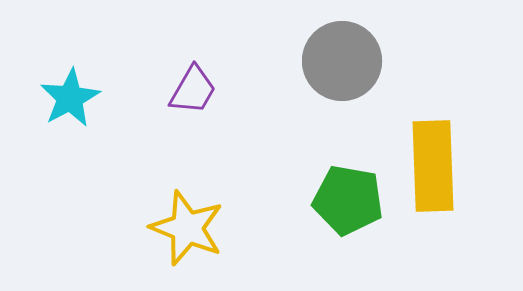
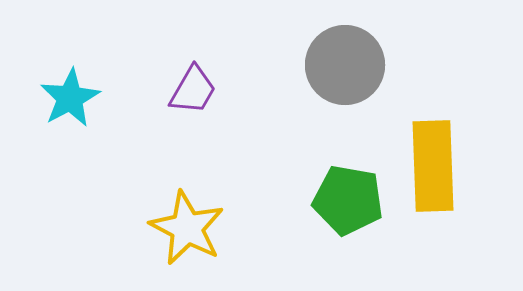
gray circle: moved 3 px right, 4 px down
yellow star: rotated 6 degrees clockwise
